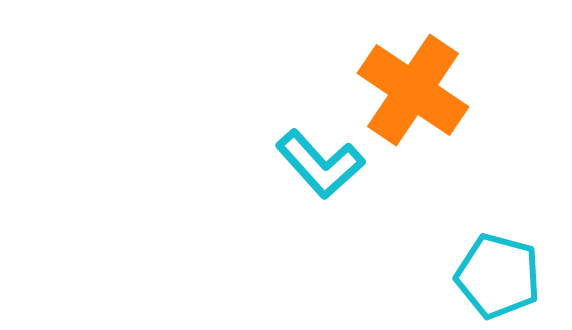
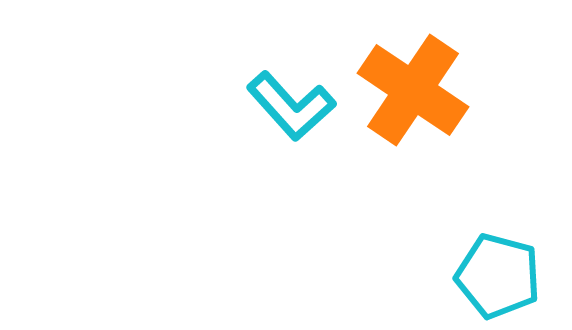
cyan L-shape: moved 29 px left, 58 px up
